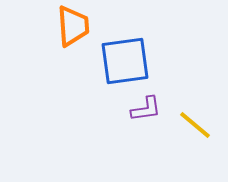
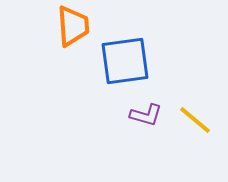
purple L-shape: moved 6 px down; rotated 24 degrees clockwise
yellow line: moved 5 px up
